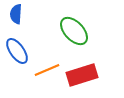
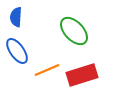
blue semicircle: moved 3 px down
